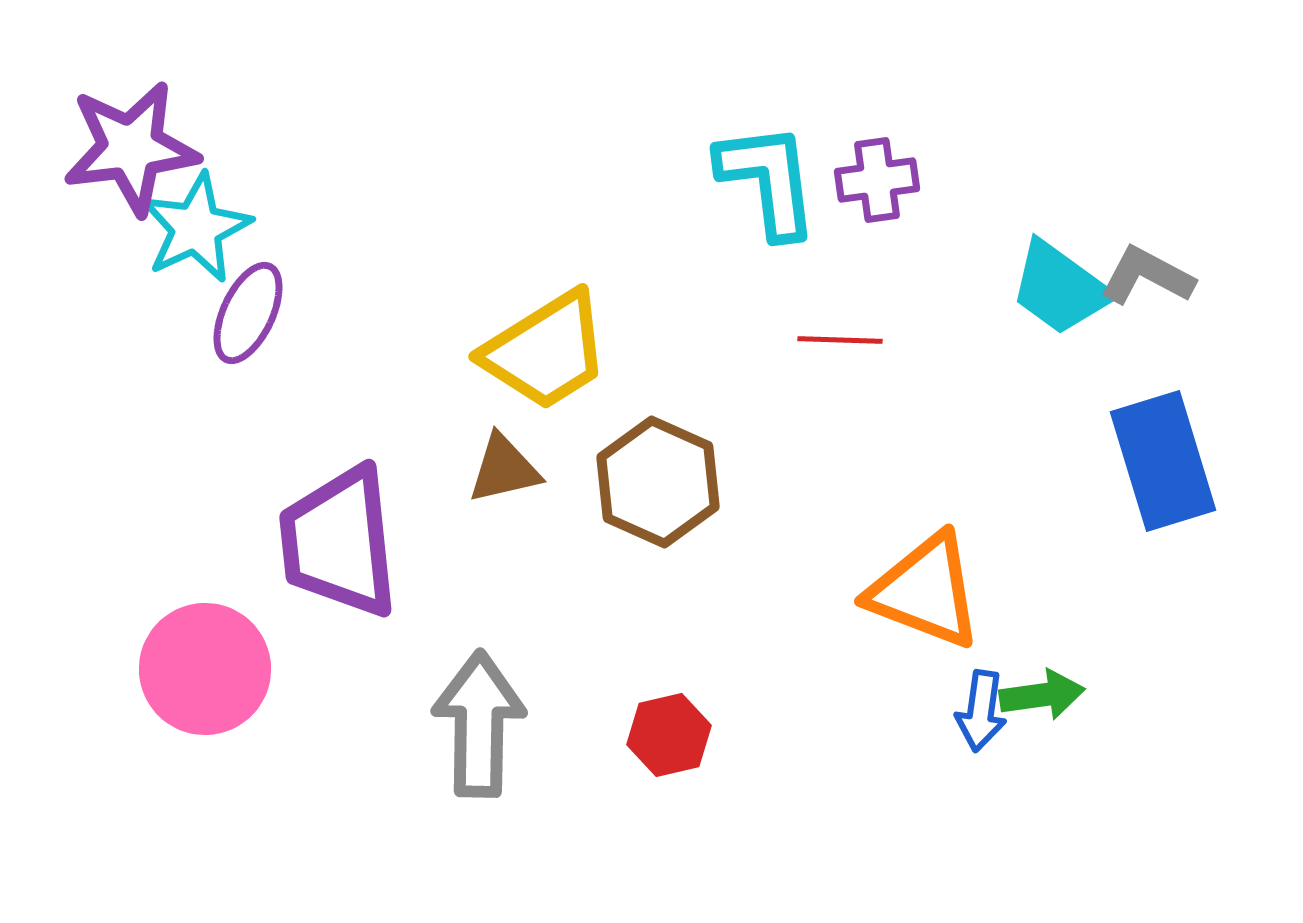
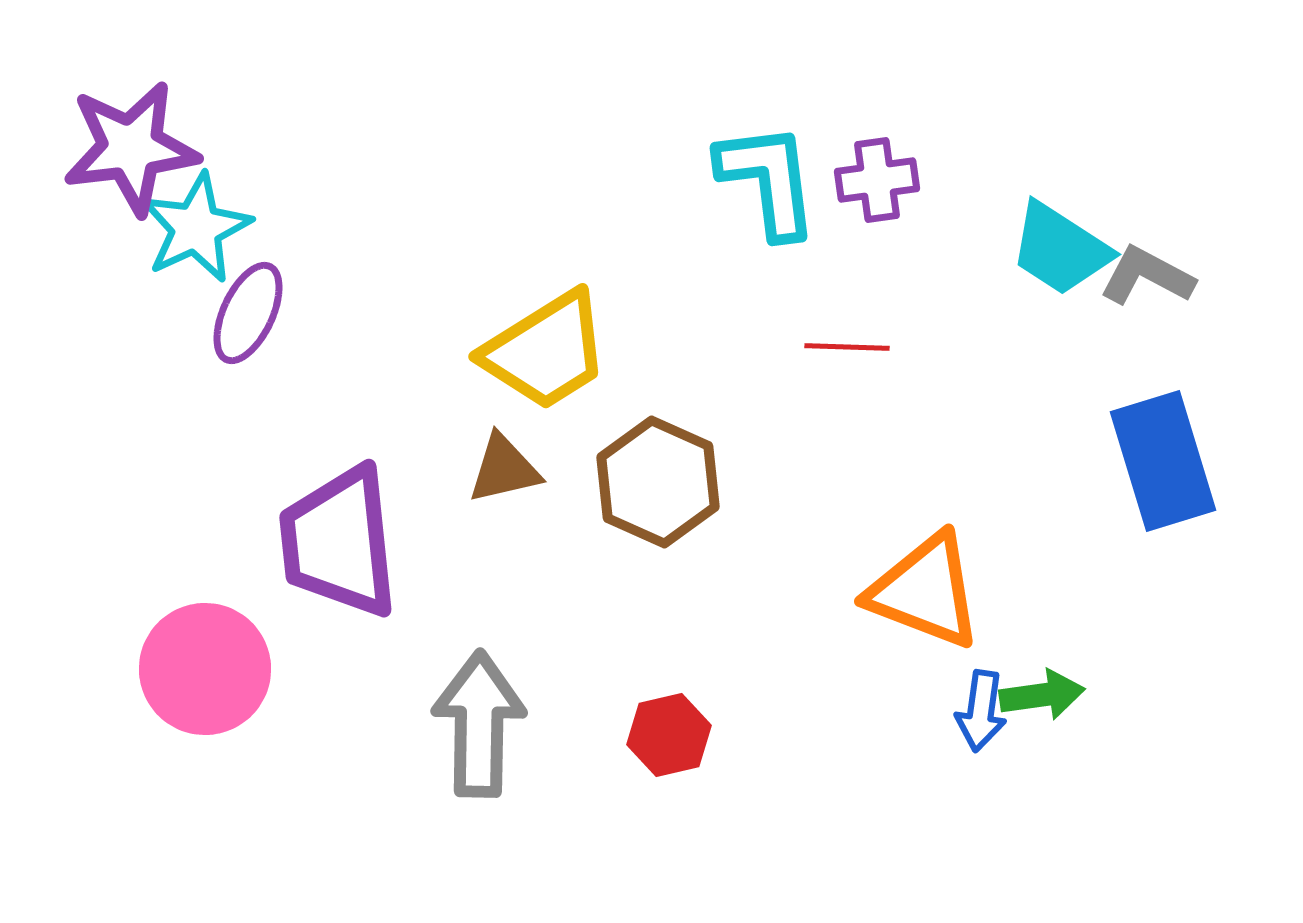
cyan trapezoid: moved 39 px up; rotated 3 degrees counterclockwise
red line: moved 7 px right, 7 px down
